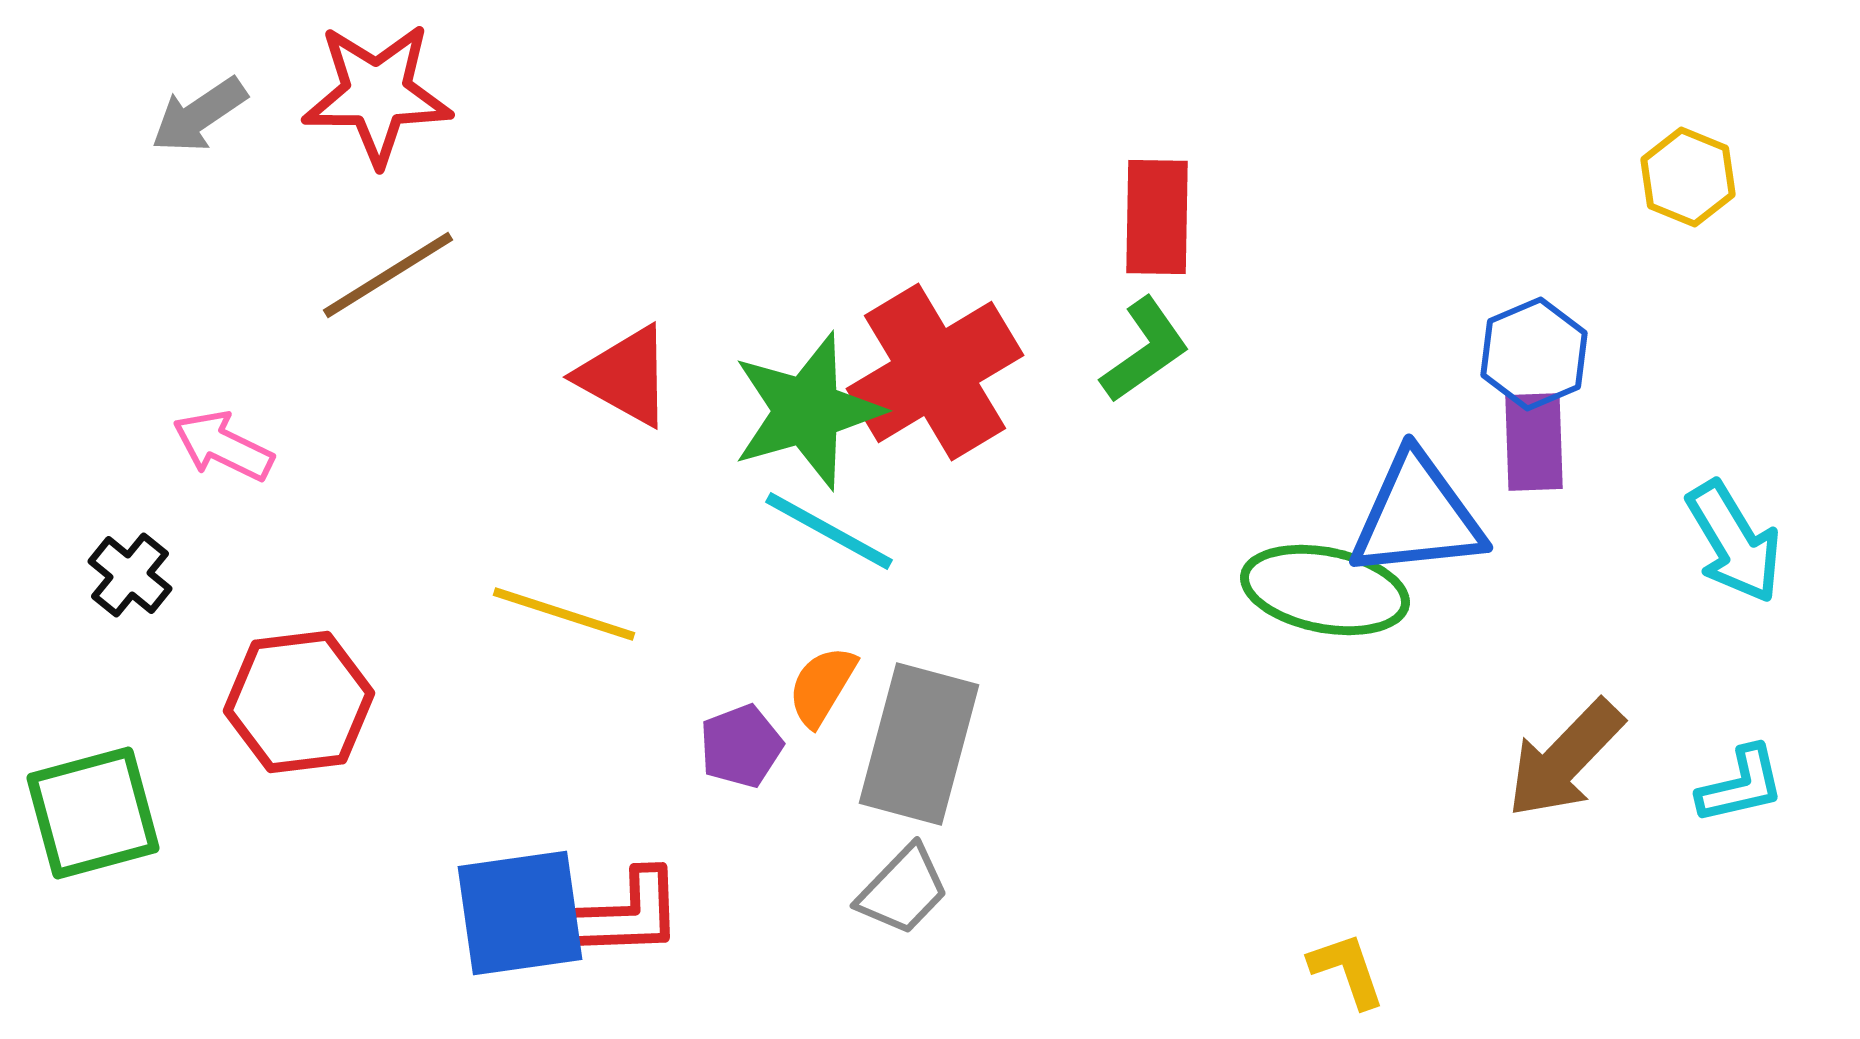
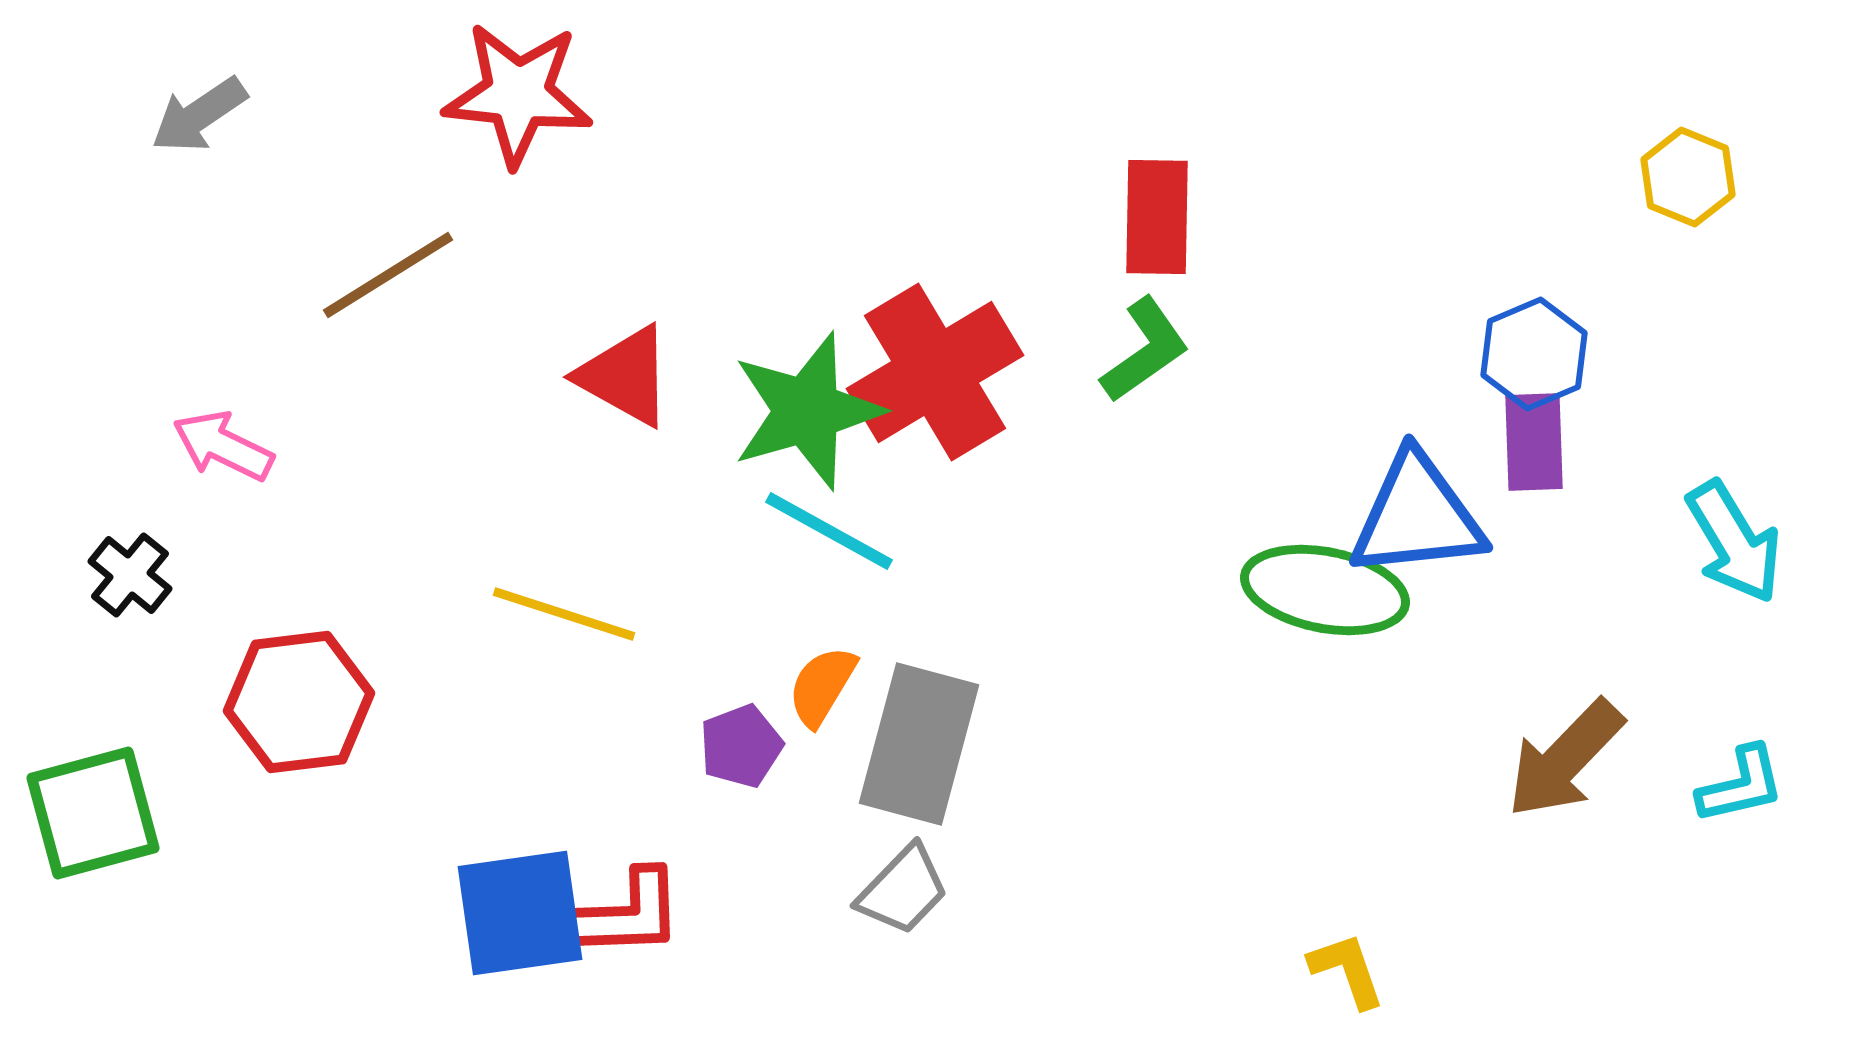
red star: moved 141 px right; rotated 6 degrees clockwise
